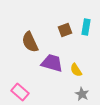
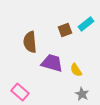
cyan rectangle: moved 3 px up; rotated 42 degrees clockwise
brown semicircle: rotated 20 degrees clockwise
